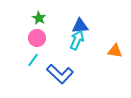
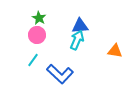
pink circle: moved 3 px up
